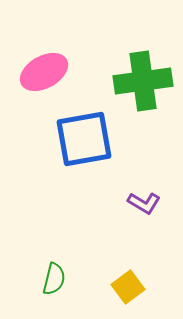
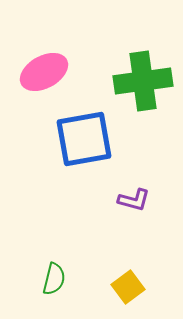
purple L-shape: moved 10 px left, 3 px up; rotated 16 degrees counterclockwise
